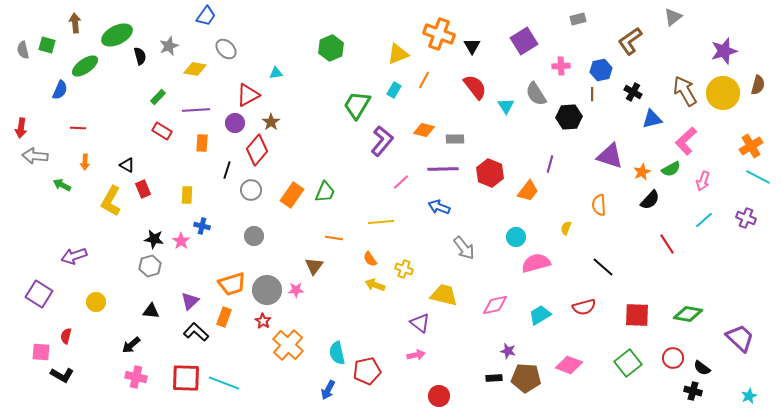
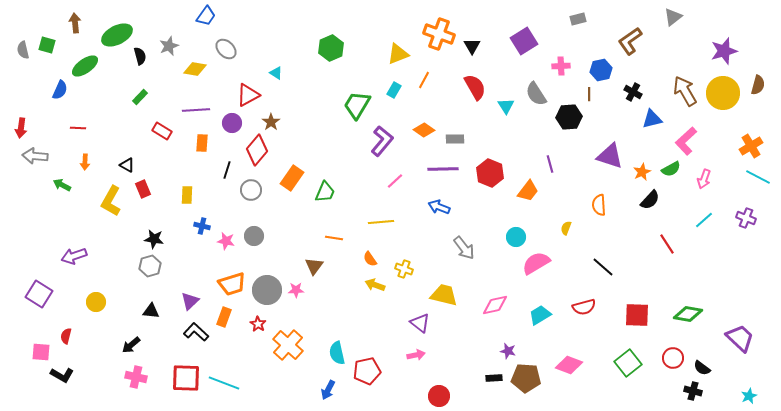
cyan triangle at (276, 73): rotated 40 degrees clockwise
red semicircle at (475, 87): rotated 8 degrees clockwise
brown line at (592, 94): moved 3 px left
green rectangle at (158, 97): moved 18 px left
purple circle at (235, 123): moved 3 px left
orange diamond at (424, 130): rotated 20 degrees clockwise
purple line at (550, 164): rotated 30 degrees counterclockwise
pink arrow at (703, 181): moved 1 px right, 2 px up
pink line at (401, 182): moved 6 px left, 1 px up
orange rectangle at (292, 195): moved 17 px up
pink star at (181, 241): moved 45 px right; rotated 24 degrees counterclockwise
pink semicircle at (536, 263): rotated 16 degrees counterclockwise
red star at (263, 321): moved 5 px left, 3 px down
